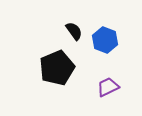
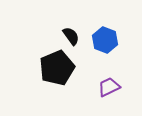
black semicircle: moved 3 px left, 5 px down
purple trapezoid: moved 1 px right
